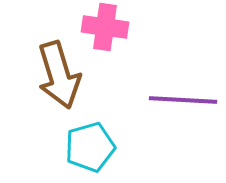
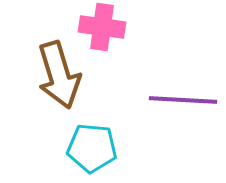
pink cross: moved 3 px left
cyan pentagon: moved 2 px right, 1 px down; rotated 21 degrees clockwise
